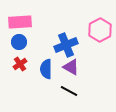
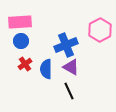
blue circle: moved 2 px right, 1 px up
red cross: moved 5 px right
black line: rotated 36 degrees clockwise
